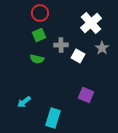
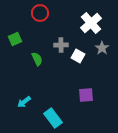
green square: moved 24 px left, 4 px down
green semicircle: rotated 128 degrees counterclockwise
purple square: rotated 28 degrees counterclockwise
cyan rectangle: rotated 54 degrees counterclockwise
